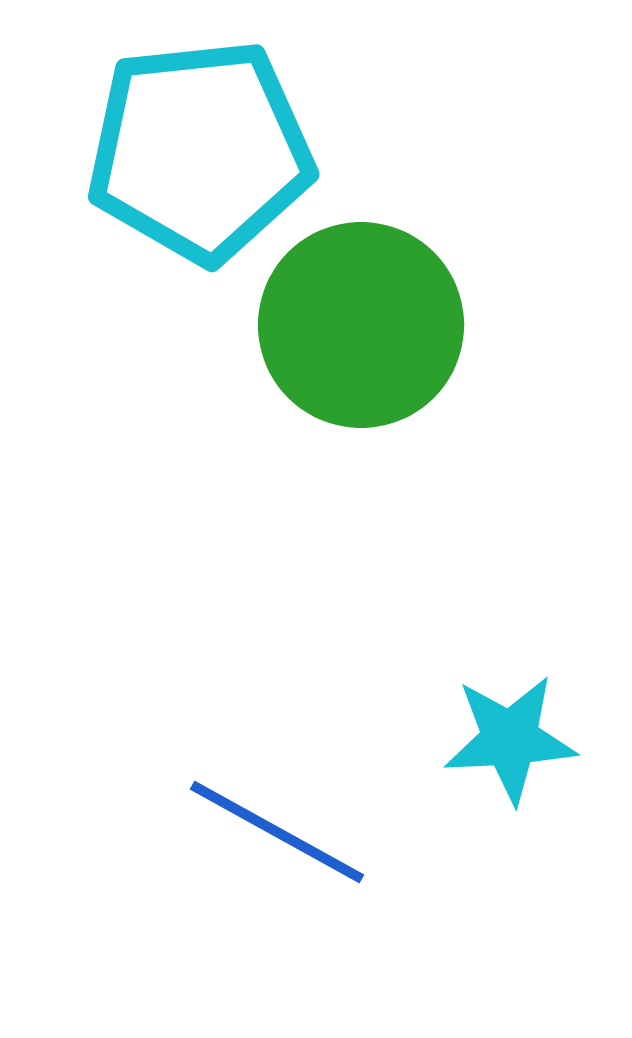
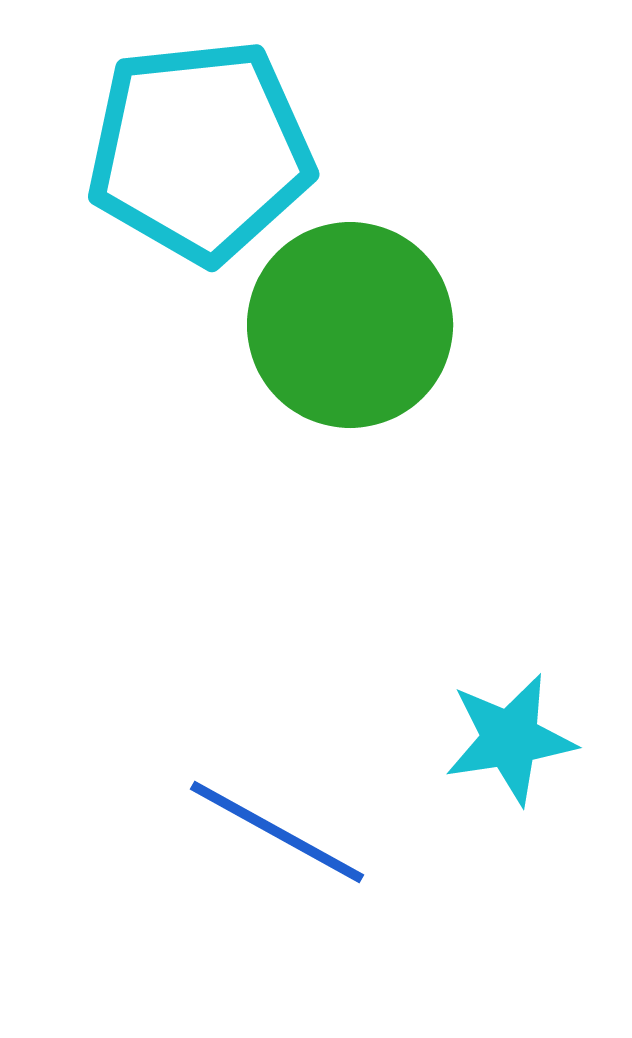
green circle: moved 11 px left
cyan star: rotated 6 degrees counterclockwise
